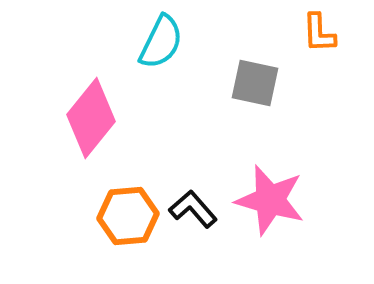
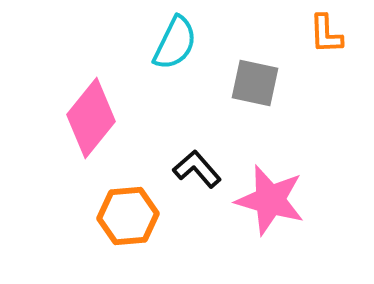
orange L-shape: moved 7 px right, 1 px down
cyan semicircle: moved 14 px right, 1 px down
black L-shape: moved 4 px right, 40 px up
